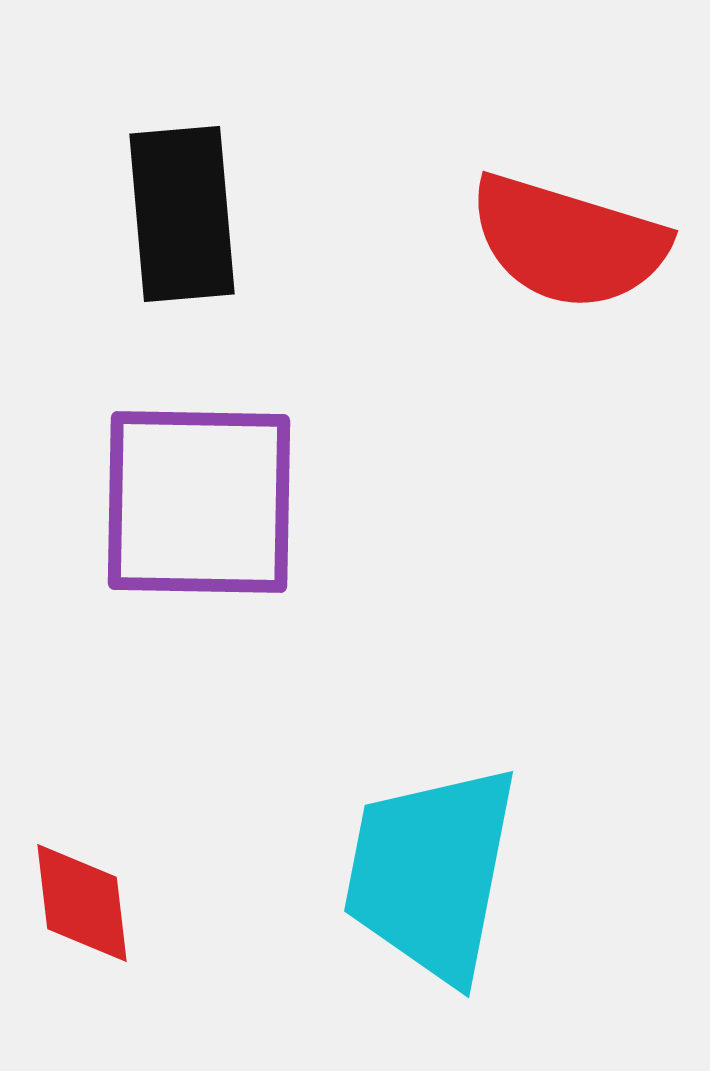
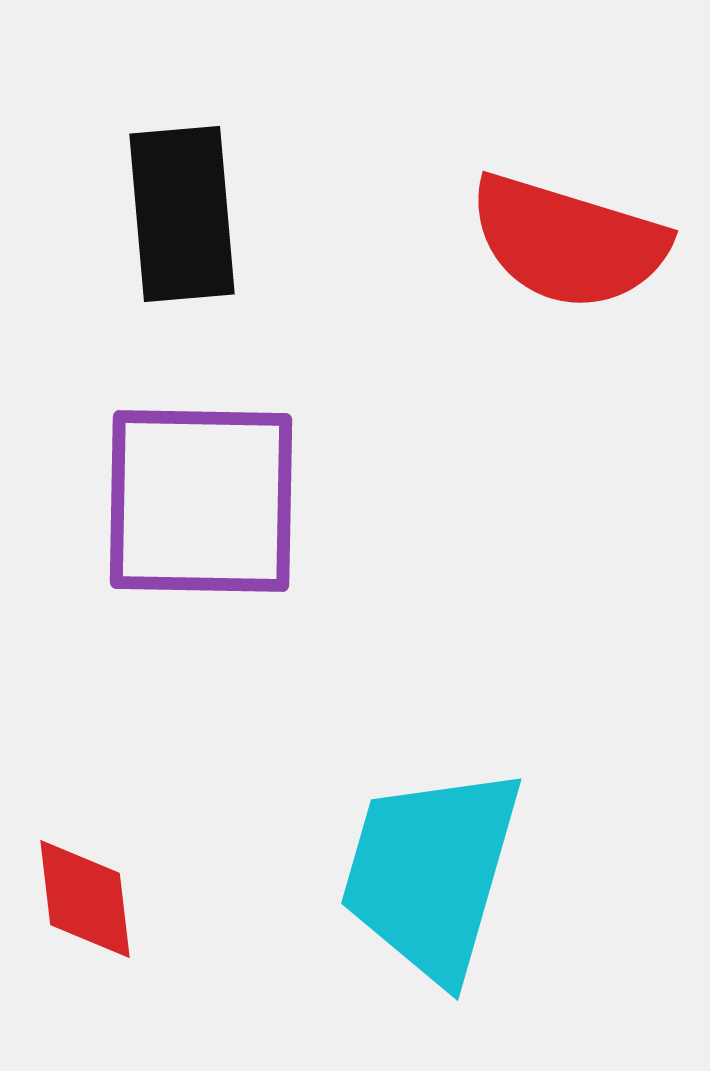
purple square: moved 2 px right, 1 px up
cyan trapezoid: rotated 5 degrees clockwise
red diamond: moved 3 px right, 4 px up
